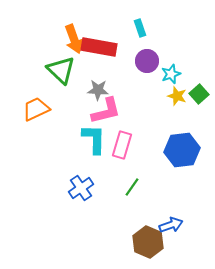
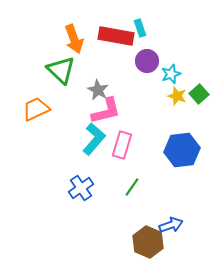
red rectangle: moved 17 px right, 11 px up
gray star: rotated 25 degrees clockwise
cyan L-shape: rotated 40 degrees clockwise
